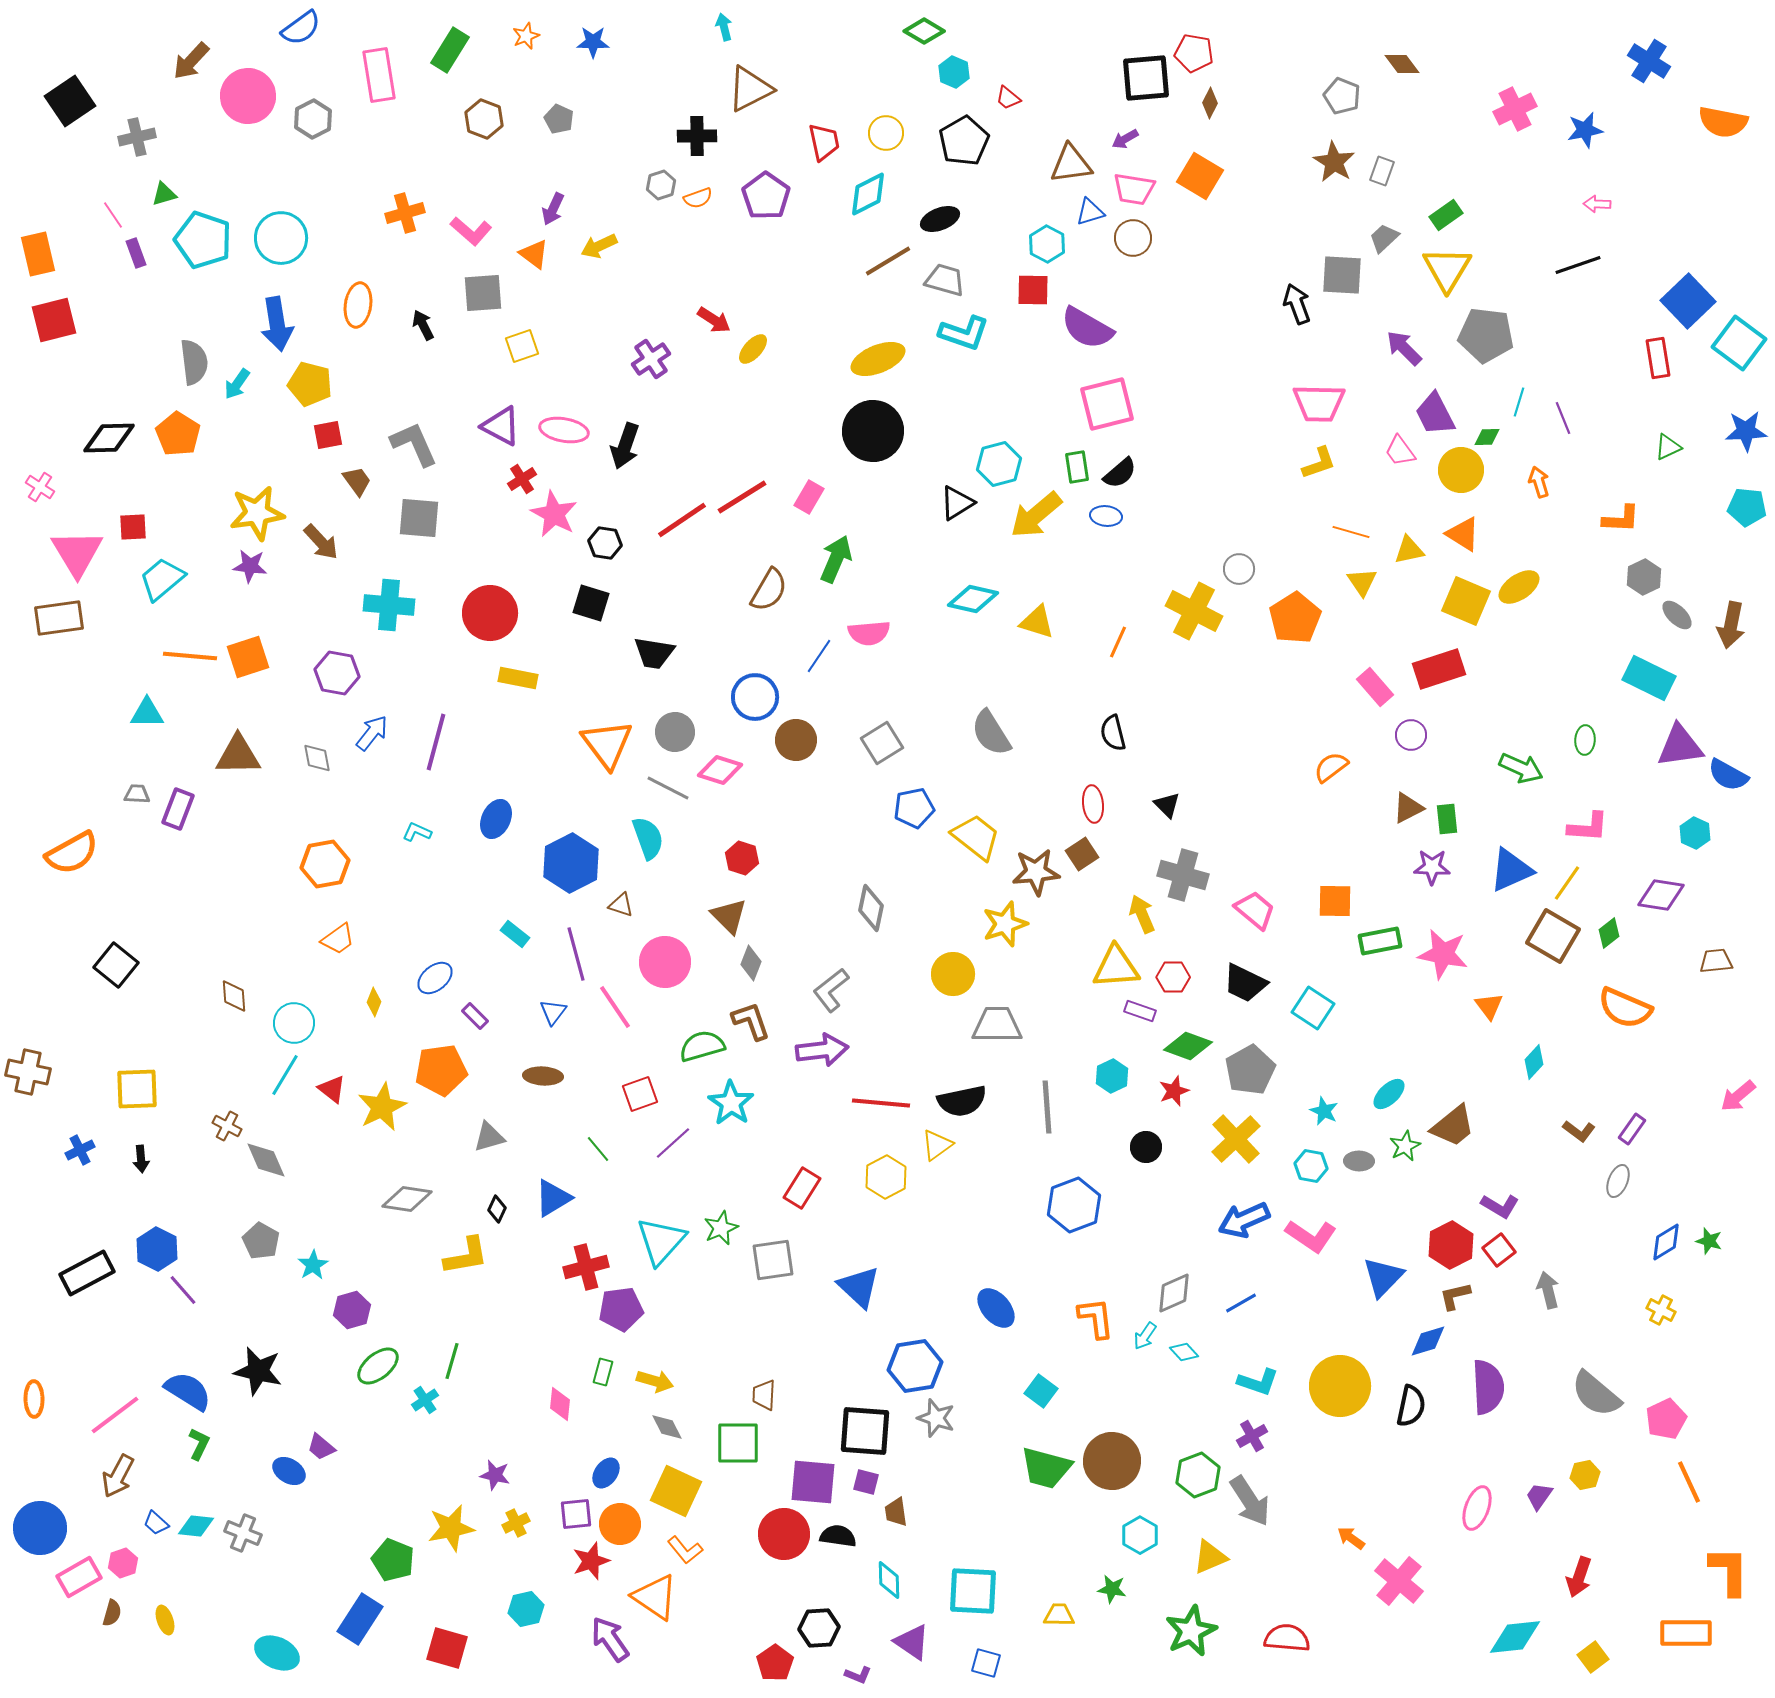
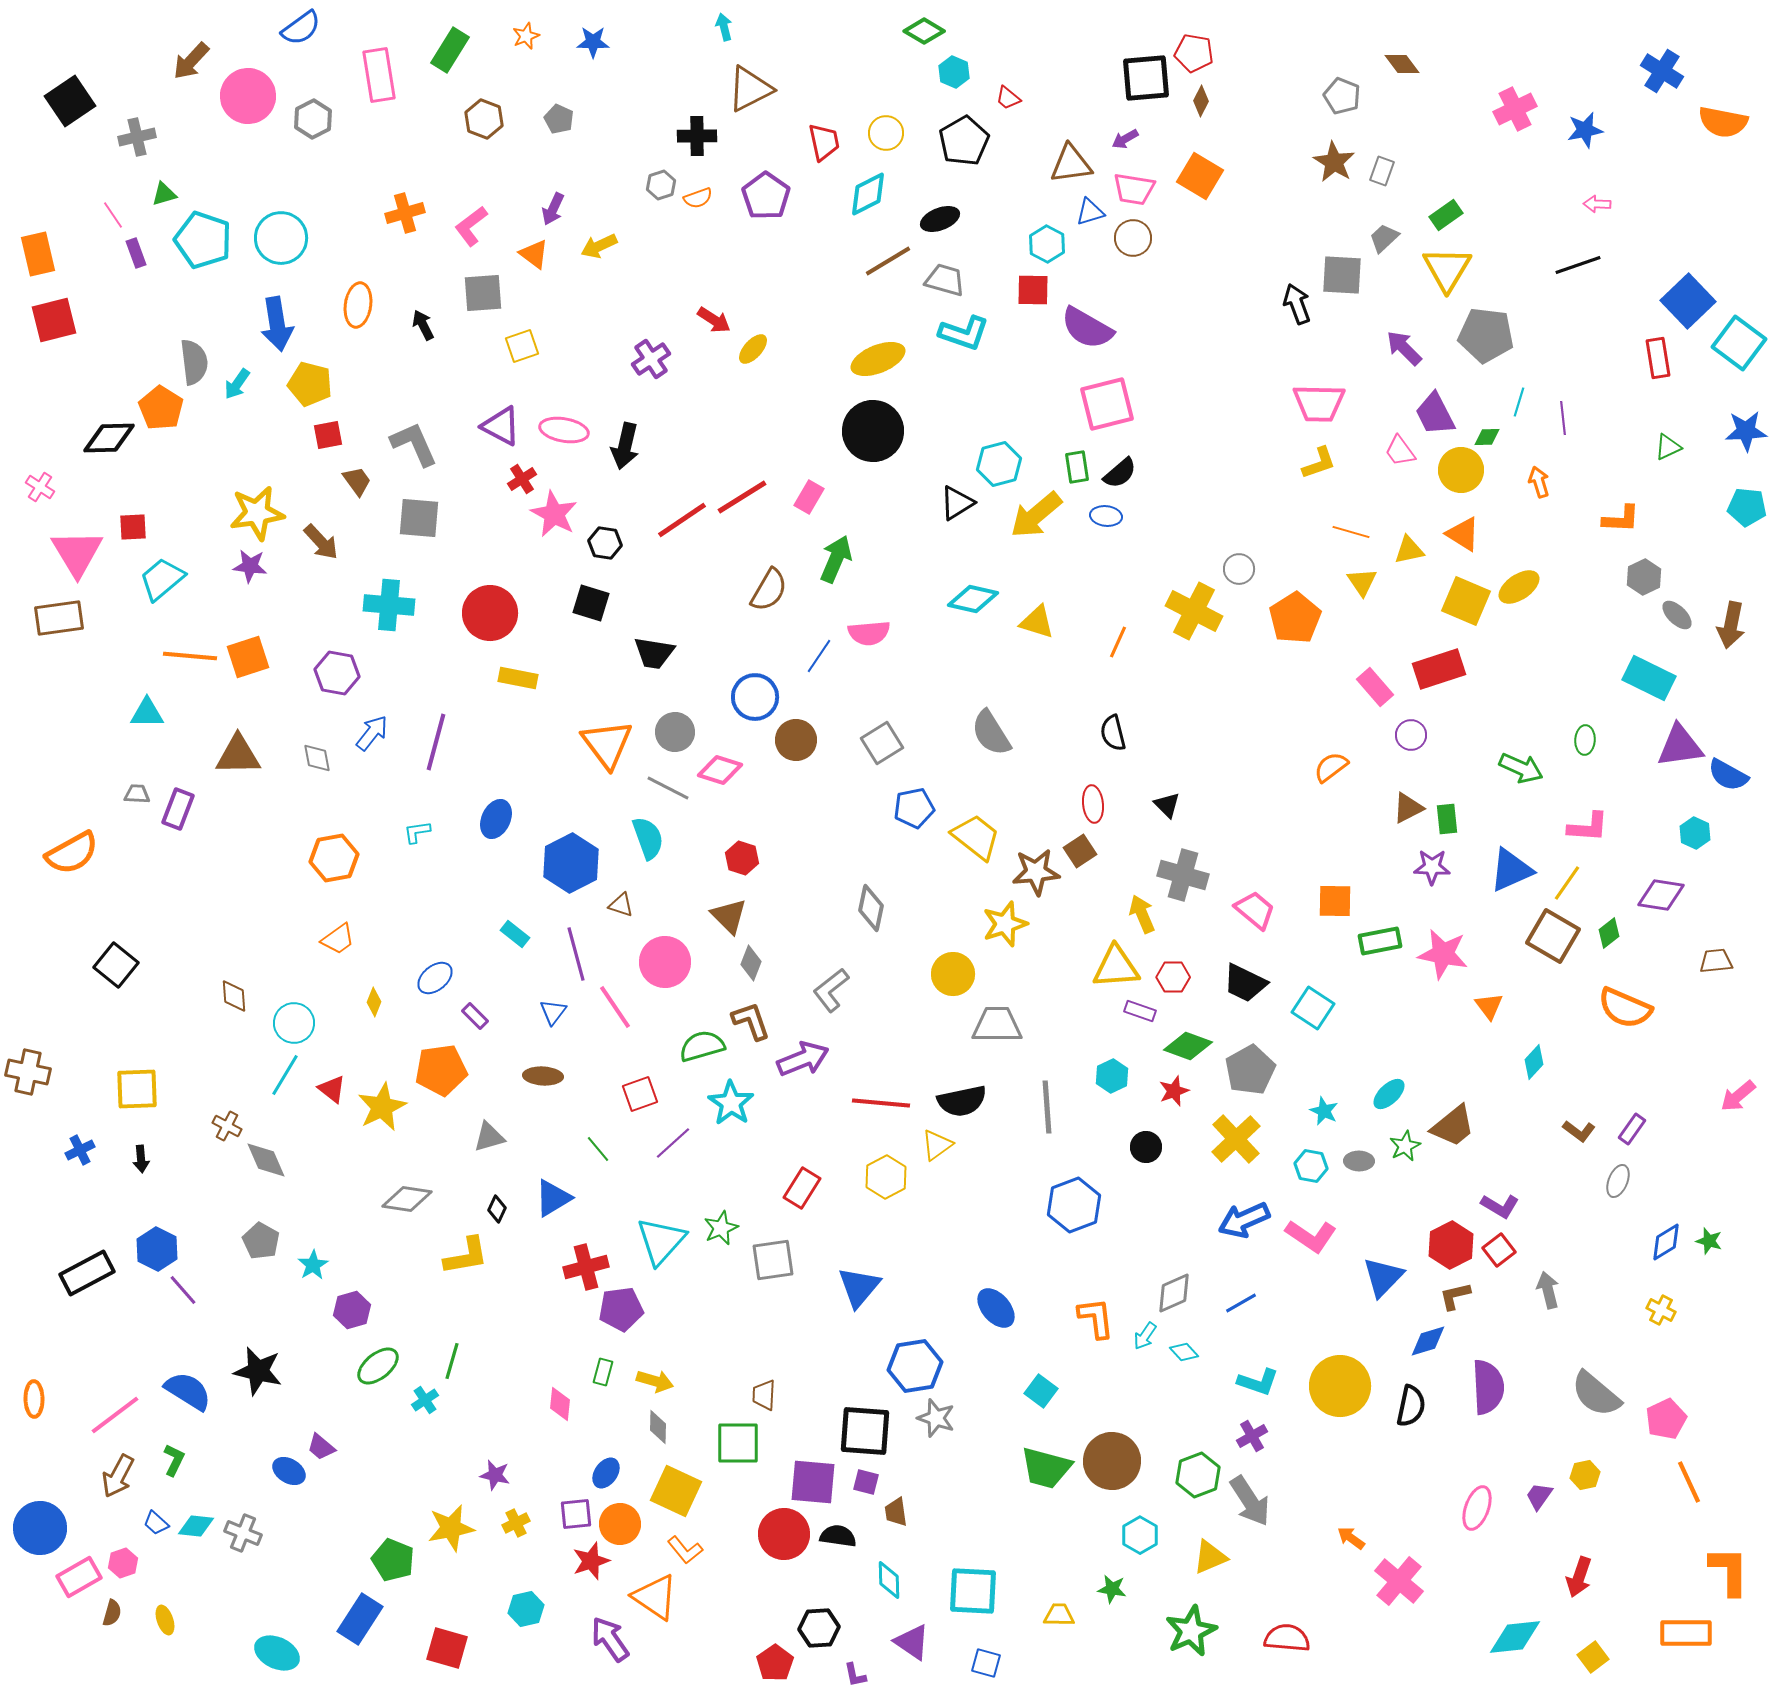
blue cross at (1649, 61): moved 13 px right, 10 px down
brown diamond at (1210, 103): moved 9 px left, 2 px up
pink L-shape at (471, 231): moved 5 px up; rotated 102 degrees clockwise
purple line at (1563, 418): rotated 16 degrees clockwise
orange pentagon at (178, 434): moved 17 px left, 26 px up
black arrow at (625, 446): rotated 6 degrees counterclockwise
cyan L-shape at (417, 832): rotated 32 degrees counterclockwise
brown square at (1082, 854): moved 2 px left, 3 px up
orange hexagon at (325, 864): moved 9 px right, 6 px up
purple arrow at (822, 1050): moved 19 px left, 9 px down; rotated 15 degrees counterclockwise
blue triangle at (859, 1287): rotated 27 degrees clockwise
gray diamond at (667, 1427): moved 9 px left; rotated 28 degrees clockwise
green L-shape at (199, 1444): moved 25 px left, 16 px down
purple L-shape at (858, 1675): moved 3 px left; rotated 56 degrees clockwise
